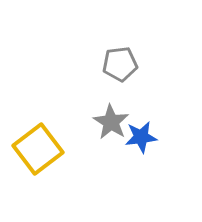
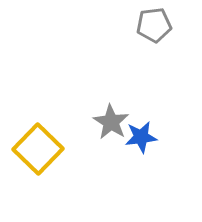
gray pentagon: moved 34 px right, 39 px up
yellow square: rotated 9 degrees counterclockwise
